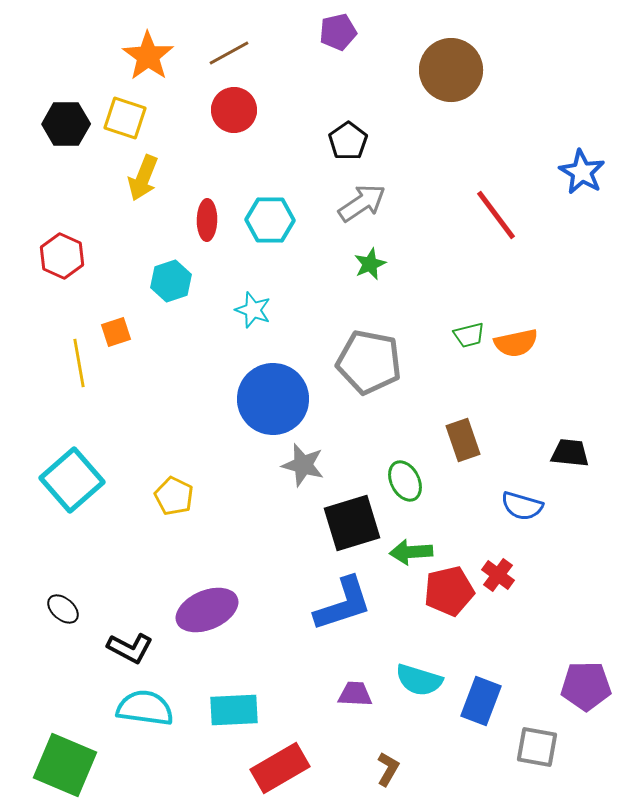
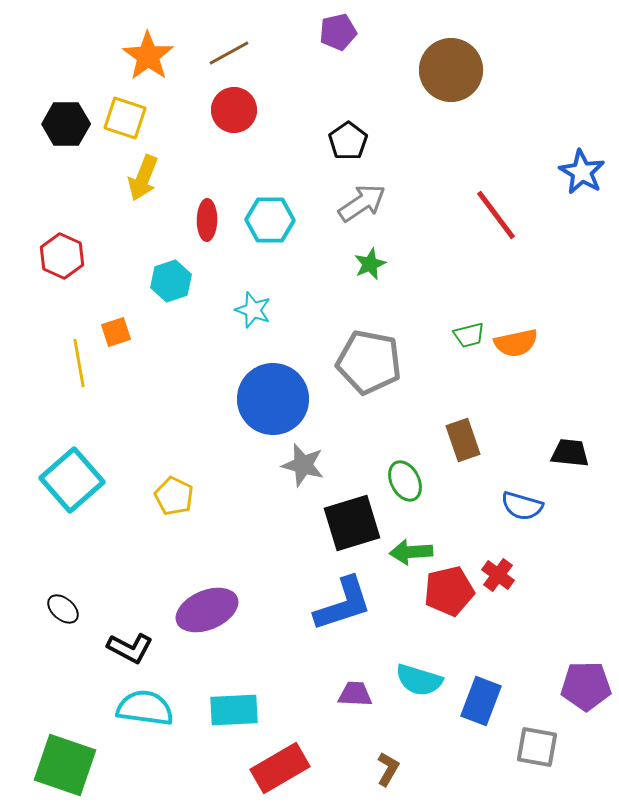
green square at (65, 765): rotated 4 degrees counterclockwise
